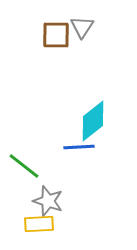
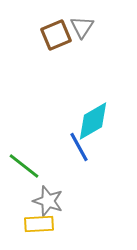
brown square: rotated 24 degrees counterclockwise
cyan diamond: rotated 9 degrees clockwise
blue line: rotated 64 degrees clockwise
